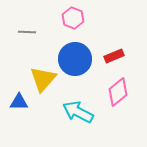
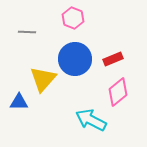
red rectangle: moved 1 px left, 3 px down
cyan arrow: moved 13 px right, 8 px down
